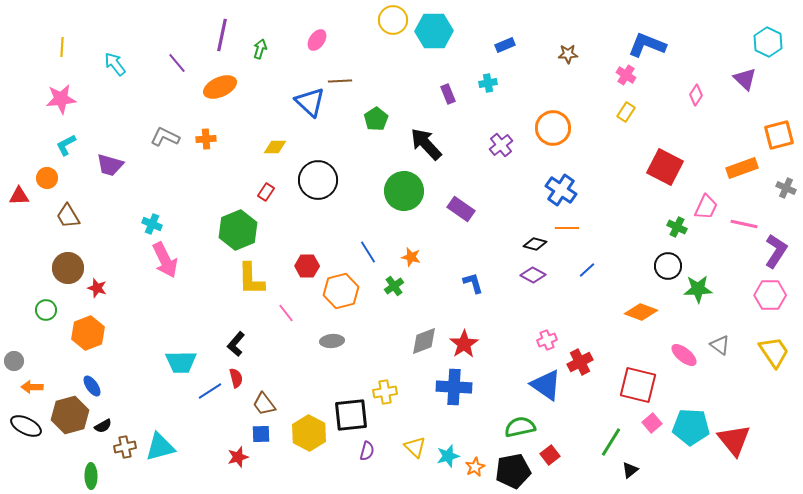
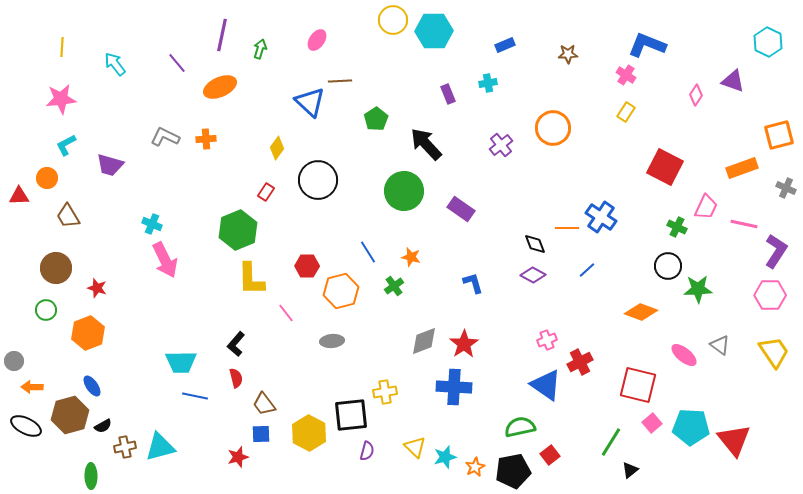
purple triangle at (745, 79): moved 12 px left, 2 px down; rotated 25 degrees counterclockwise
yellow diamond at (275, 147): moved 2 px right, 1 px down; rotated 55 degrees counterclockwise
blue cross at (561, 190): moved 40 px right, 27 px down
black diamond at (535, 244): rotated 55 degrees clockwise
brown circle at (68, 268): moved 12 px left
blue line at (210, 391): moved 15 px left, 5 px down; rotated 45 degrees clockwise
cyan star at (448, 456): moved 3 px left, 1 px down
